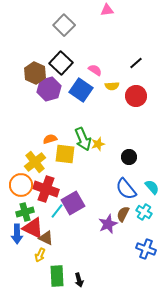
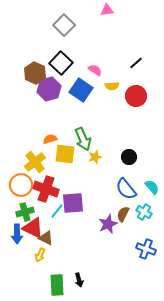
yellow star: moved 3 px left, 13 px down
purple square: rotated 25 degrees clockwise
green rectangle: moved 9 px down
